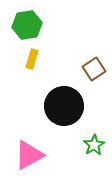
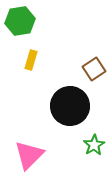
green hexagon: moved 7 px left, 4 px up
yellow rectangle: moved 1 px left, 1 px down
black circle: moved 6 px right
pink triangle: rotated 16 degrees counterclockwise
